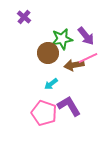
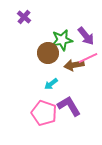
green star: moved 1 px down
